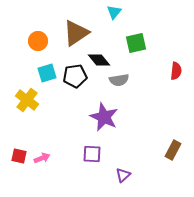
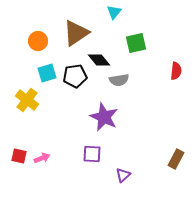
brown rectangle: moved 3 px right, 9 px down
